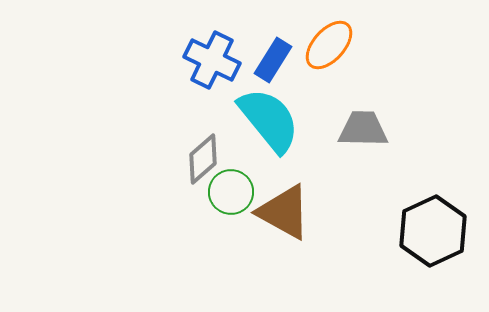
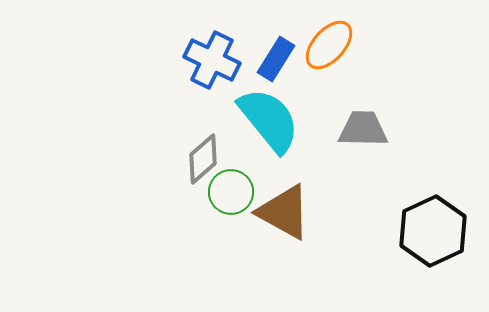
blue rectangle: moved 3 px right, 1 px up
